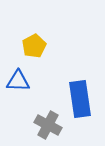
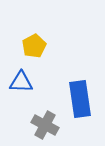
blue triangle: moved 3 px right, 1 px down
gray cross: moved 3 px left
